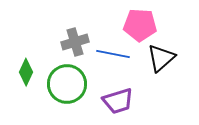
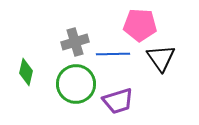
blue line: rotated 12 degrees counterclockwise
black triangle: rotated 24 degrees counterclockwise
green diamond: rotated 12 degrees counterclockwise
green circle: moved 9 px right
